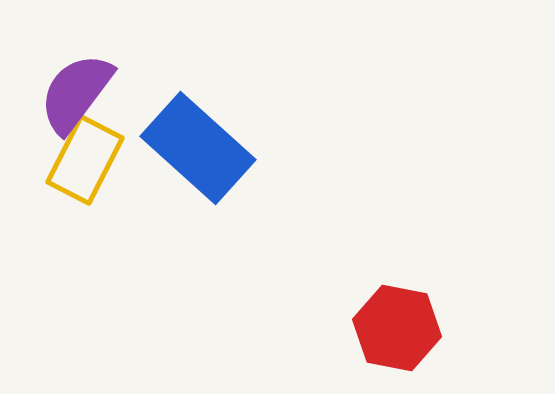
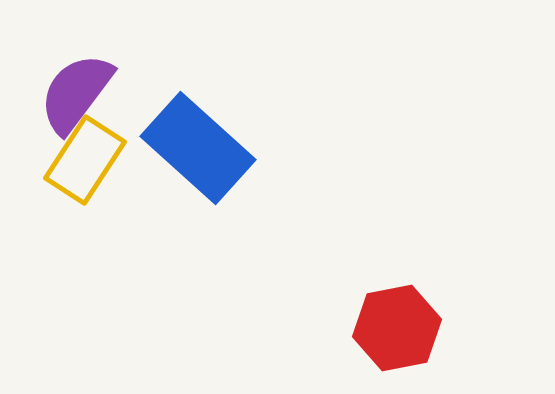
yellow rectangle: rotated 6 degrees clockwise
red hexagon: rotated 22 degrees counterclockwise
